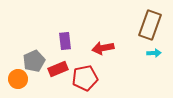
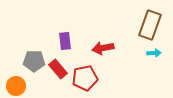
gray pentagon: rotated 25 degrees clockwise
red rectangle: rotated 72 degrees clockwise
orange circle: moved 2 px left, 7 px down
